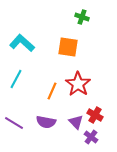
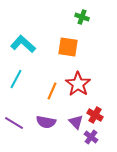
cyan L-shape: moved 1 px right, 1 px down
